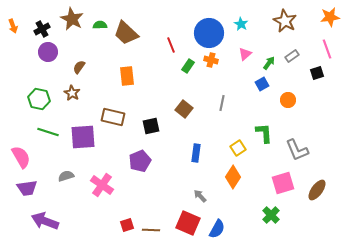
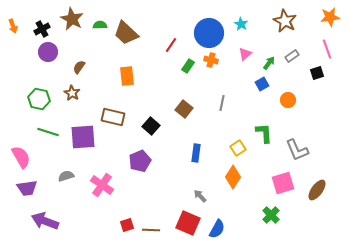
red line at (171, 45): rotated 56 degrees clockwise
black square at (151, 126): rotated 36 degrees counterclockwise
